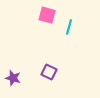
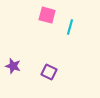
cyan line: moved 1 px right
purple star: moved 12 px up
